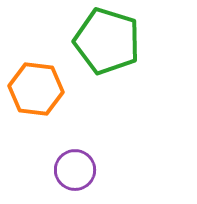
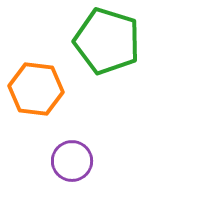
purple circle: moved 3 px left, 9 px up
